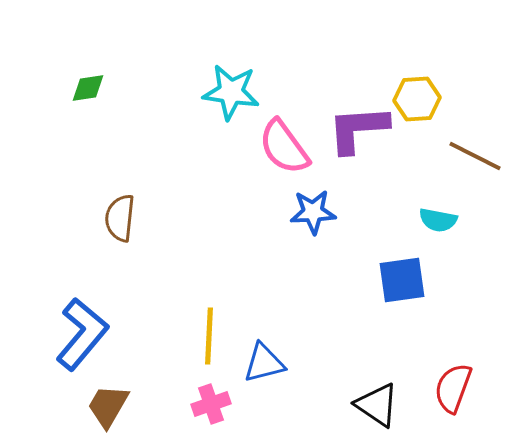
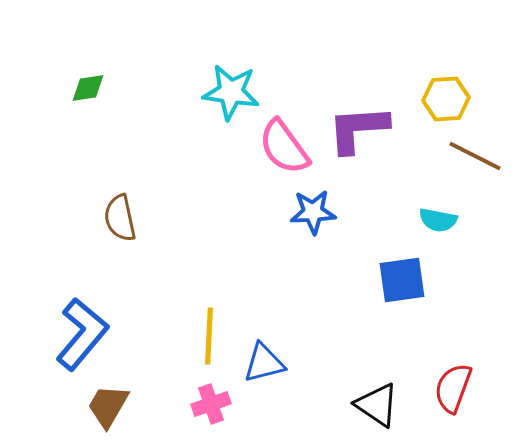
yellow hexagon: moved 29 px right
brown semicircle: rotated 18 degrees counterclockwise
